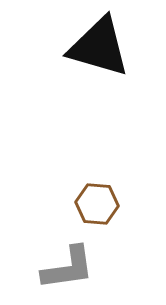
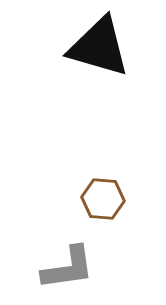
brown hexagon: moved 6 px right, 5 px up
